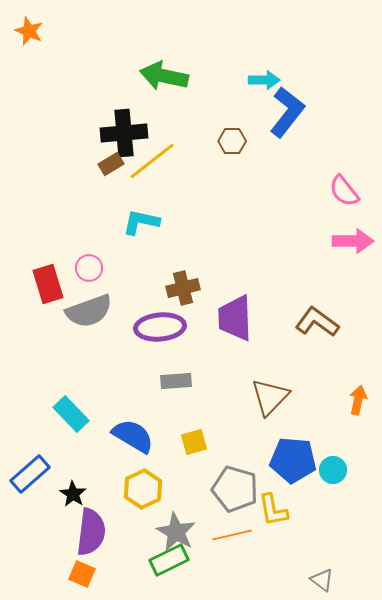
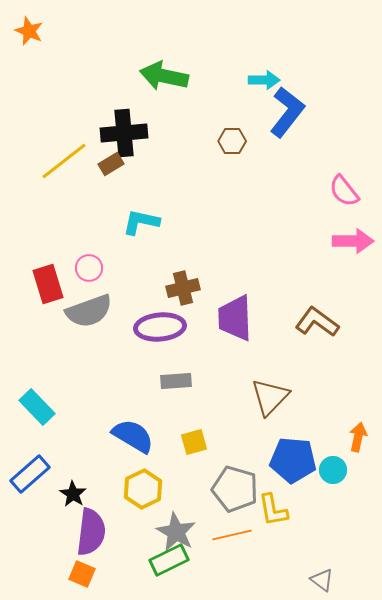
yellow line: moved 88 px left
orange arrow: moved 37 px down
cyan rectangle: moved 34 px left, 7 px up
